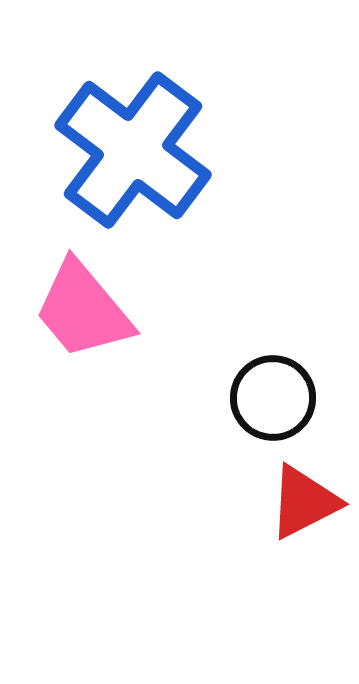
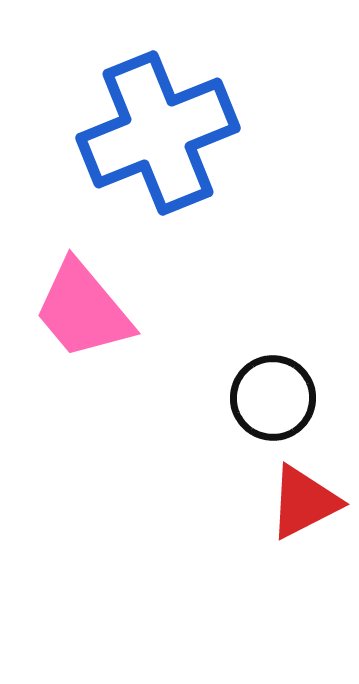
blue cross: moved 25 px right, 17 px up; rotated 31 degrees clockwise
